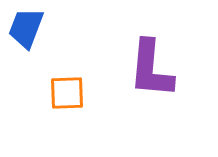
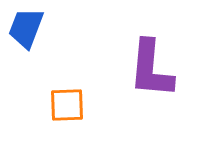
orange square: moved 12 px down
